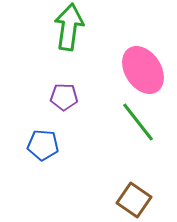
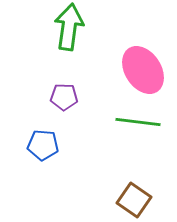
green line: rotated 45 degrees counterclockwise
